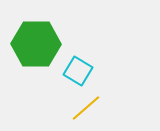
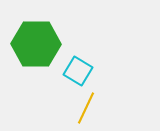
yellow line: rotated 24 degrees counterclockwise
